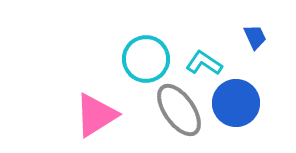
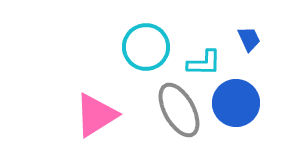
blue trapezoid: moved 6 px left, 2 px down
cyan circle: moved 12 px up
cyan L-shape: rotated 147 degrees clockwise
gray ellipse: rotated 6 degrees clockwise
